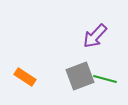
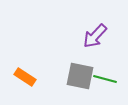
gray square: rotated 32 degrees clockwise
